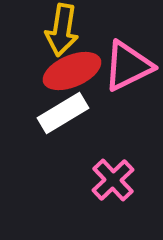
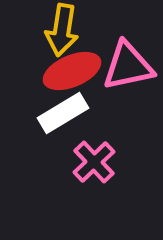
pink triangle: rotated 14 degrees clockwise
pink cross: moved 19 px left, 18 px up
